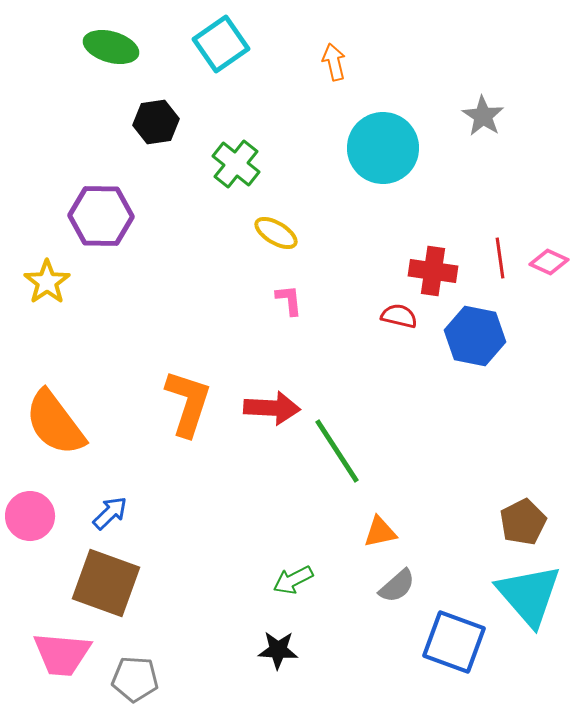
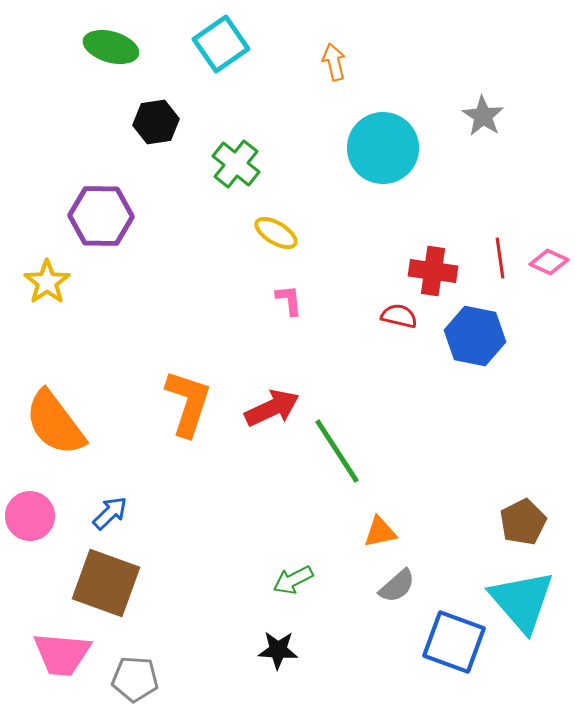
red arrow: rotated 28 degrees counterclockwise
cyan triangle: moved 7 px left, 6 px down
